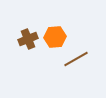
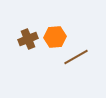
brown line: moved 2 px up
